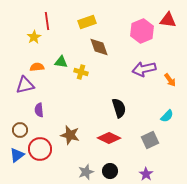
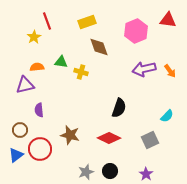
red line: rotated 12 degrees counterclockwise
pink hexagon: moved 6 px left
orange arrow: moved 9 px up
black semicircle: rotated 36 degrees clockwise
blue triangle: moved 1 px left
